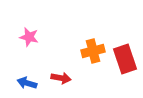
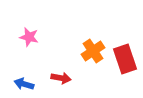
orange cross: rotated 20 degrees counterclockwise
blue arrow: moved 3 px left, 1 px down
